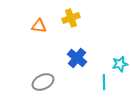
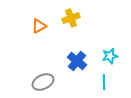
orange triangle: rotated 35 degrees counterclockwise
blue cross: moved 3 px down
cyan star: moved 10 px left, 8 px up
